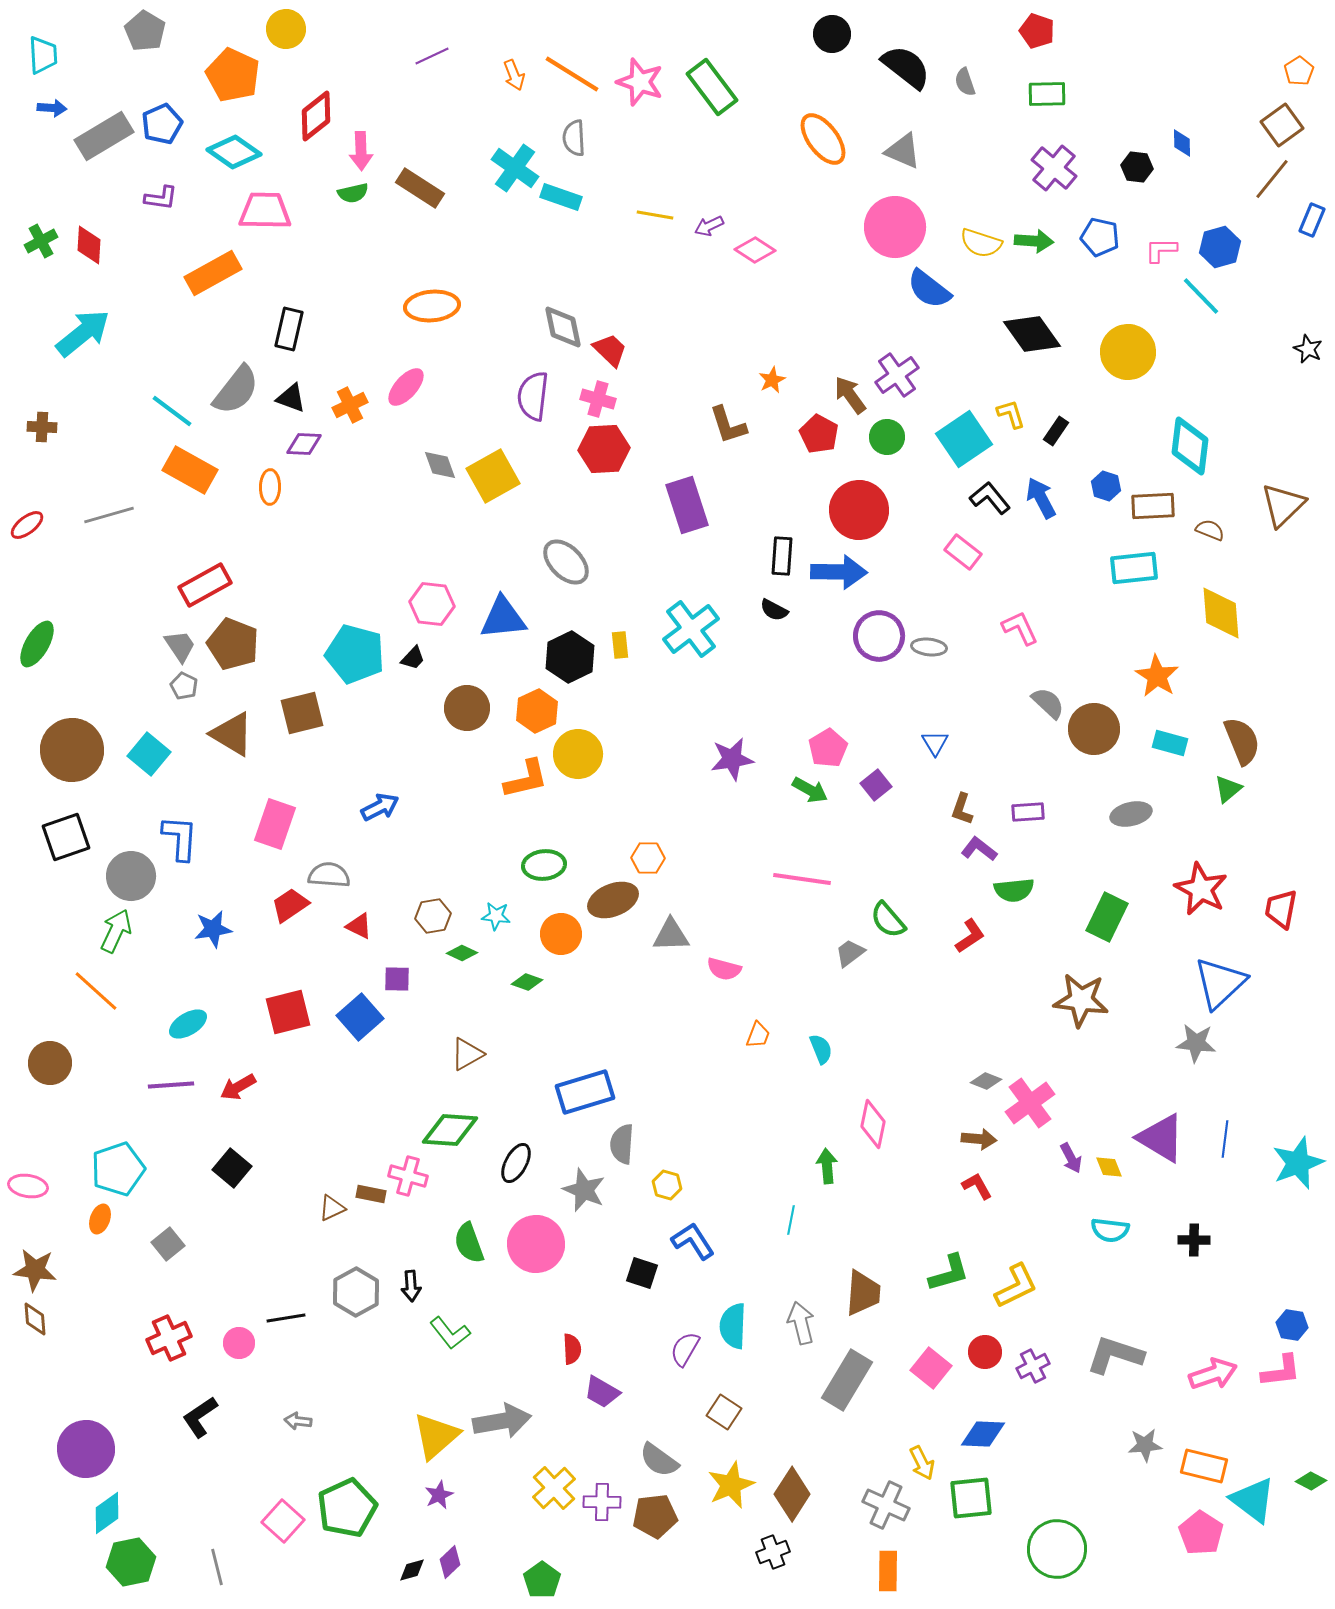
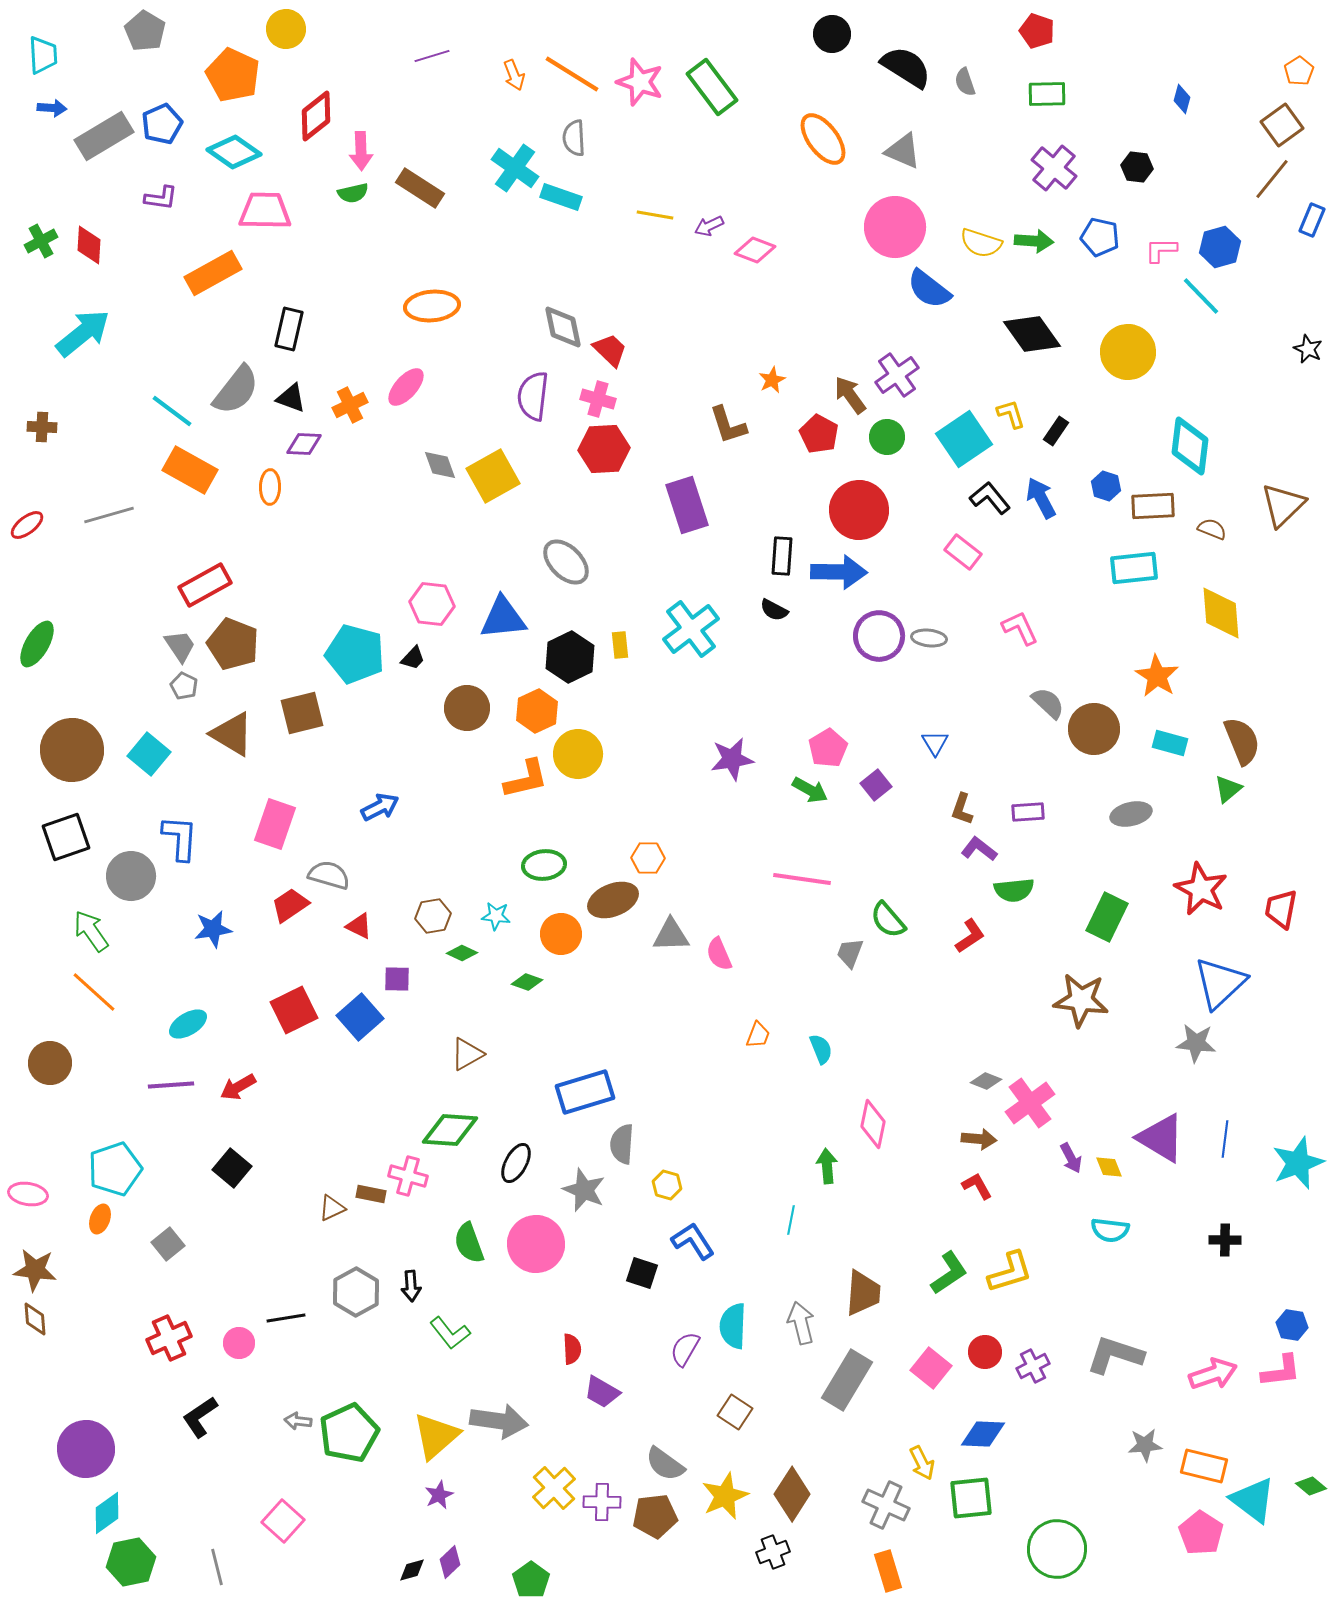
purple line at (432, 56): rotated 8 degrees clockwise
black semicircle at (906, 67): rotated 6 degrees counterclockwise
blue diamond at (1182, 143): moved 44 px up; rotated 16 degrees clockwise
pink diamond at (755, 250): rotated 12 degrees counterclockwise
brown semicircle at (1210, 530): moved 2 px right, 1 px up
gray ellipse at (929, 647): moved 9 px up
gray semicircle at (329, 875): rotated 12 degrees clockwise
green arrow at (116, 931): moved 25 px left; rotated 60 degrees counterclockwise
gray trapezoid at (850, 953): rotated 32 degrees counterclockwise
pink semicircle at (724, 969): moved 5 px left, 15 px up; rotated 52 degrees clockwise
orange line at (96, 991): moved 2 px left, 1 px down
red square at (288, 1012): moved 6 px right, 2 px up; rotated 12 degrees counterclockwise
cyan pentagon at (118, 1169): moved 3 px left
pink ellipse at (28, 1186): moved 8 px down
black cross at (1194, 1240): moved 31 px right
green L-shape at (949, 1273): rotated 18 degrees counterclockwise
yellow L-shape at (1016, 1286): moved 6 px left, 14 px up; rotated 9 degrees clockwise
brown square at (724, 1412): moved 11 px right
gray arrow at (502, 1421): moved 3 px left; rotated 18 degrees clockwise
gray semicircle at (659, 1460): moved 6 px right, 4 px down
green diamond at (1311, 1481): moved 5 px down; rotated 12 degrees clockwise
yellow star at (731, 1485): moved 6 px left, 11 px down
green pentagon at (347, 1508): moved 2 px right, 75 px up
orange rectangle at (888, 1571): rotated 18 degrees counterclockwise
green pentagon at (542, 1580): moved 11 px left
